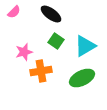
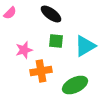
pink semicircle: moved 4 px left, 1 px down
green square: rotated 28 degrees counterclockwise
pink star: moved 2 px up
green ellipse: moved 7 px left, 7 px down
